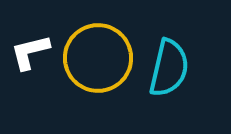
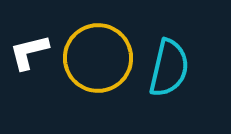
white L-shape: moved 1 px left
